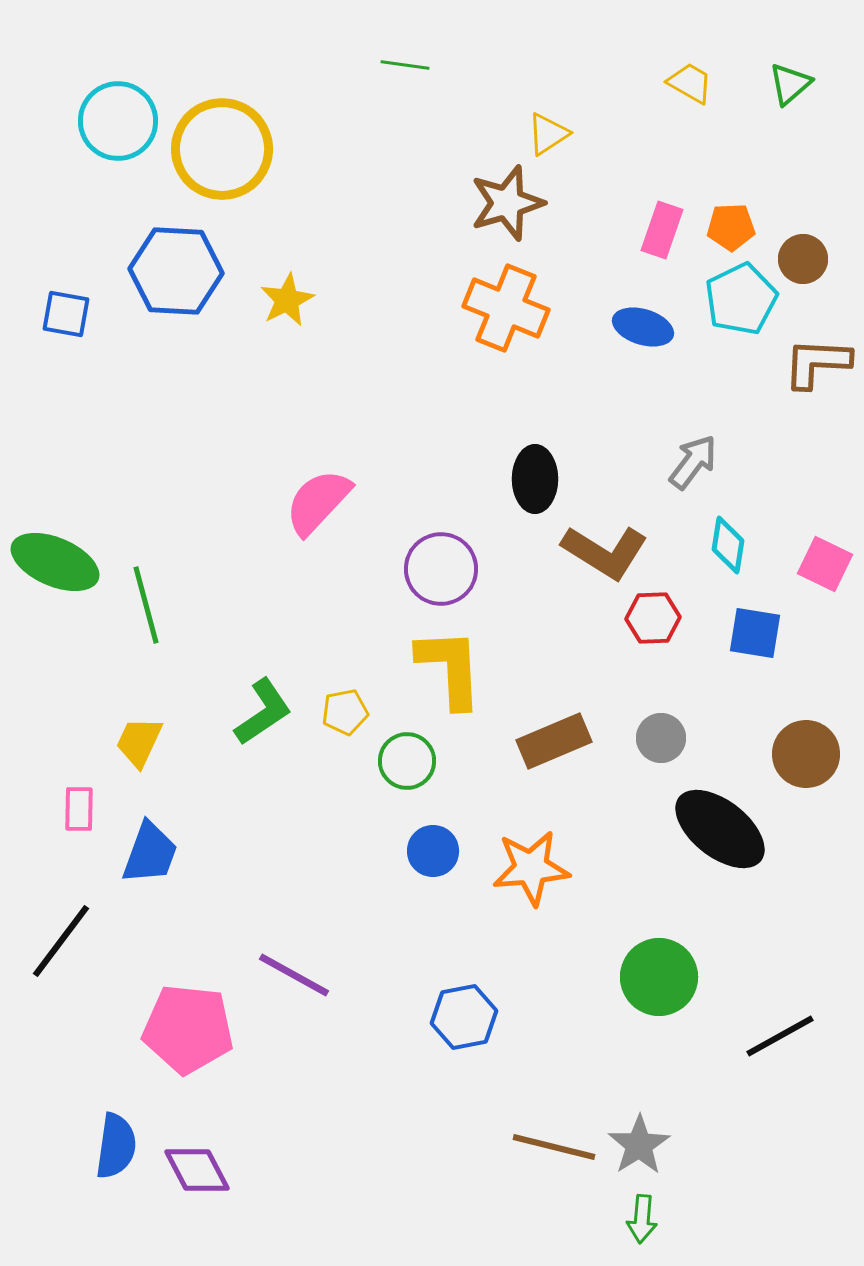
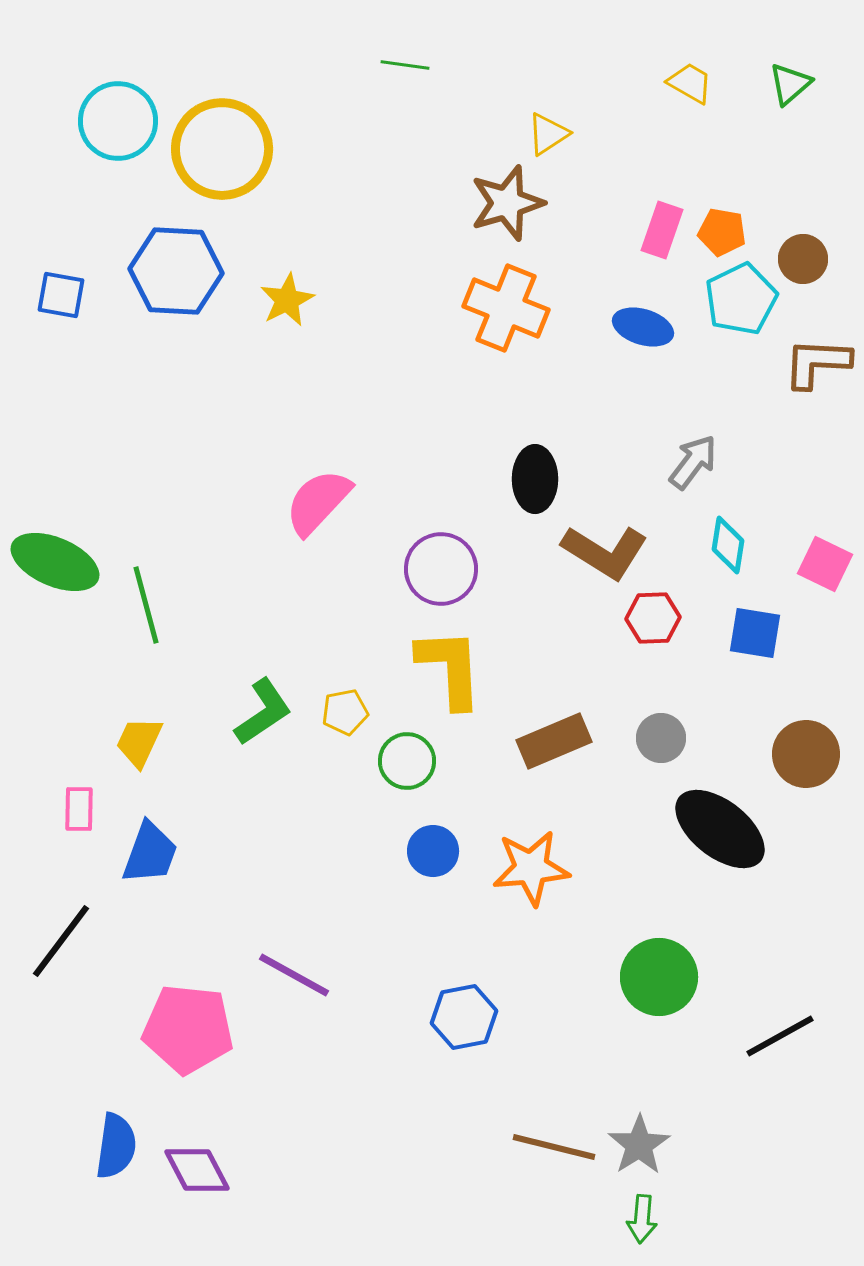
orange pentagon at (731, 227): moved 9 px left, 5 px down; rotated 12 degrees clockwise
blue square at (66, 314): moved 5 px left, 19 px up
